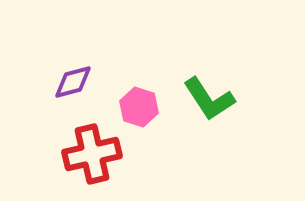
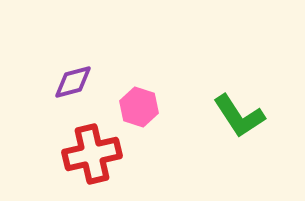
green L-shape: moved 30 px right, 17 px down
